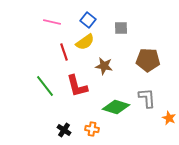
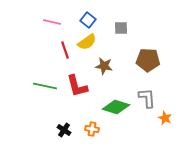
yellow semicircle: moved 2 px right
red line: moved 1 px right, 2 px up
green line: rotated 40 degrees counterclockwise
orange star: moved 4 px left
